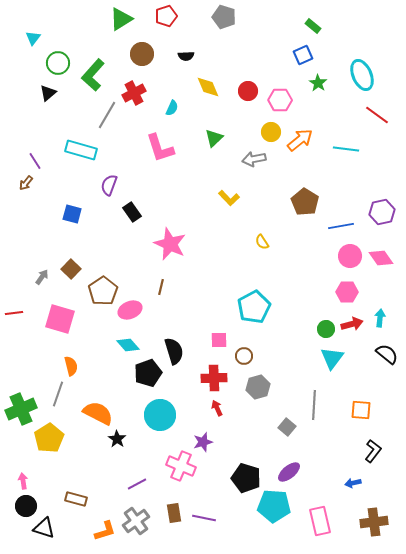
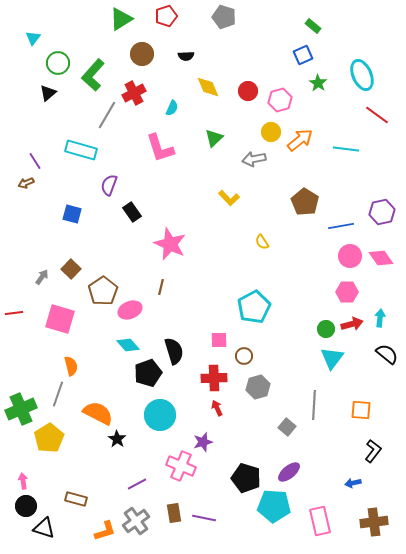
pink hexagon at (280, 100): rotated 15 degrees counterclockwise
brown arrow at (26, 183): rotated 28 degrees clockwise
